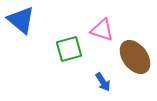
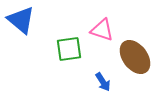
green square: rotated 8 degrees clockwise
